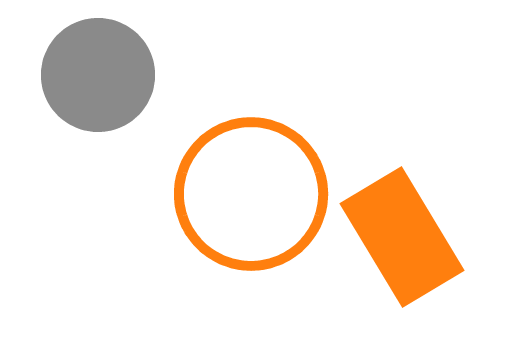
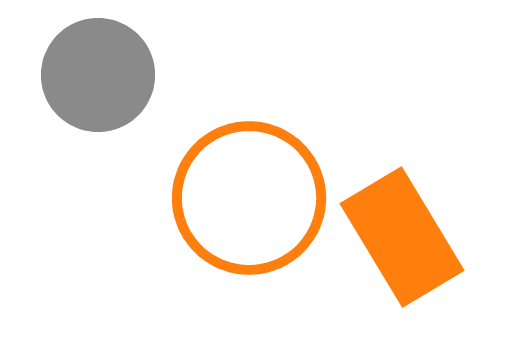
orange circle: moved 2 px left, 4 px down
